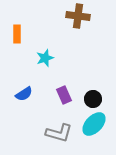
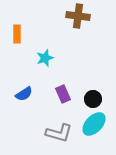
purple rectangle: moved 1 px left, 1 px up
